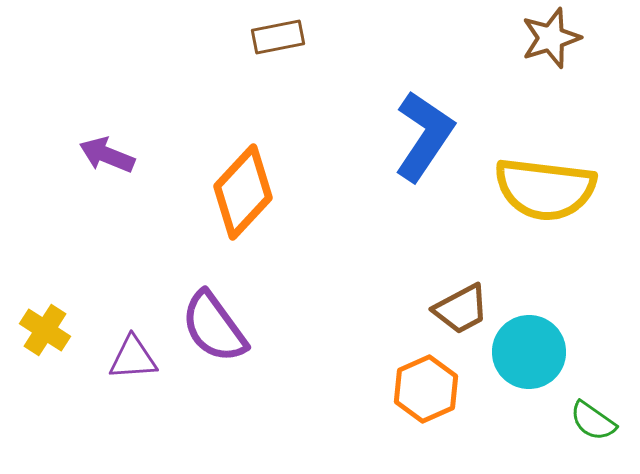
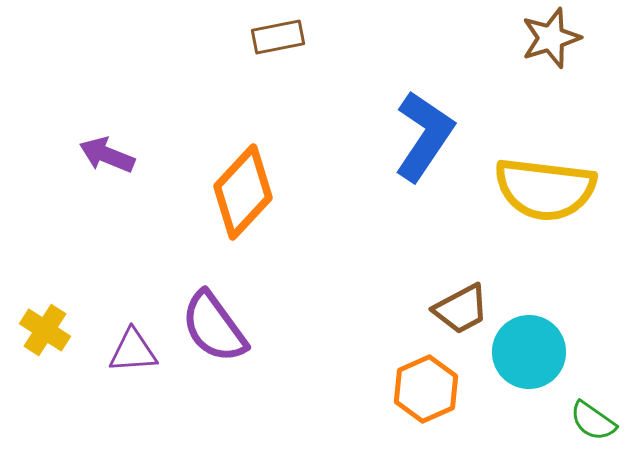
purple triangle: moved 7 px up
